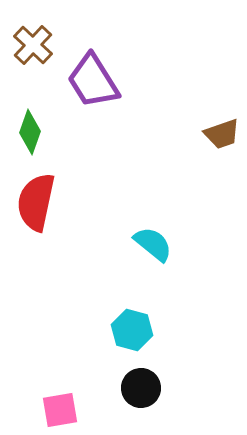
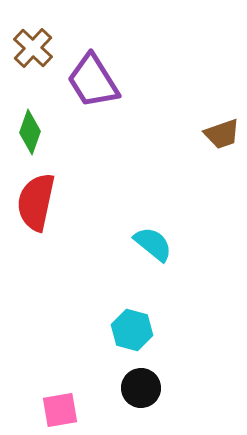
brown cross: moved 3 px down
